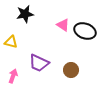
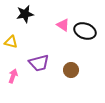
purple trapezoid: rotated 40 degrees counterclockwise
